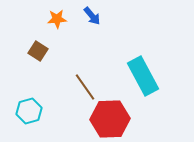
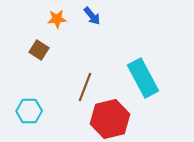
brown square: moved 1 px right, 1 px up
cyan rectangle: moved 2 px down
brown line: rotated 56 degrees clockwise
cyan hexagon: rotated 15 degrees clockwise
red hexagon: rotated 12 degrees counterclockwise
